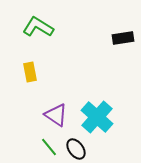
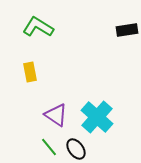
black rectangle: moved 4 px right, 8 px up
